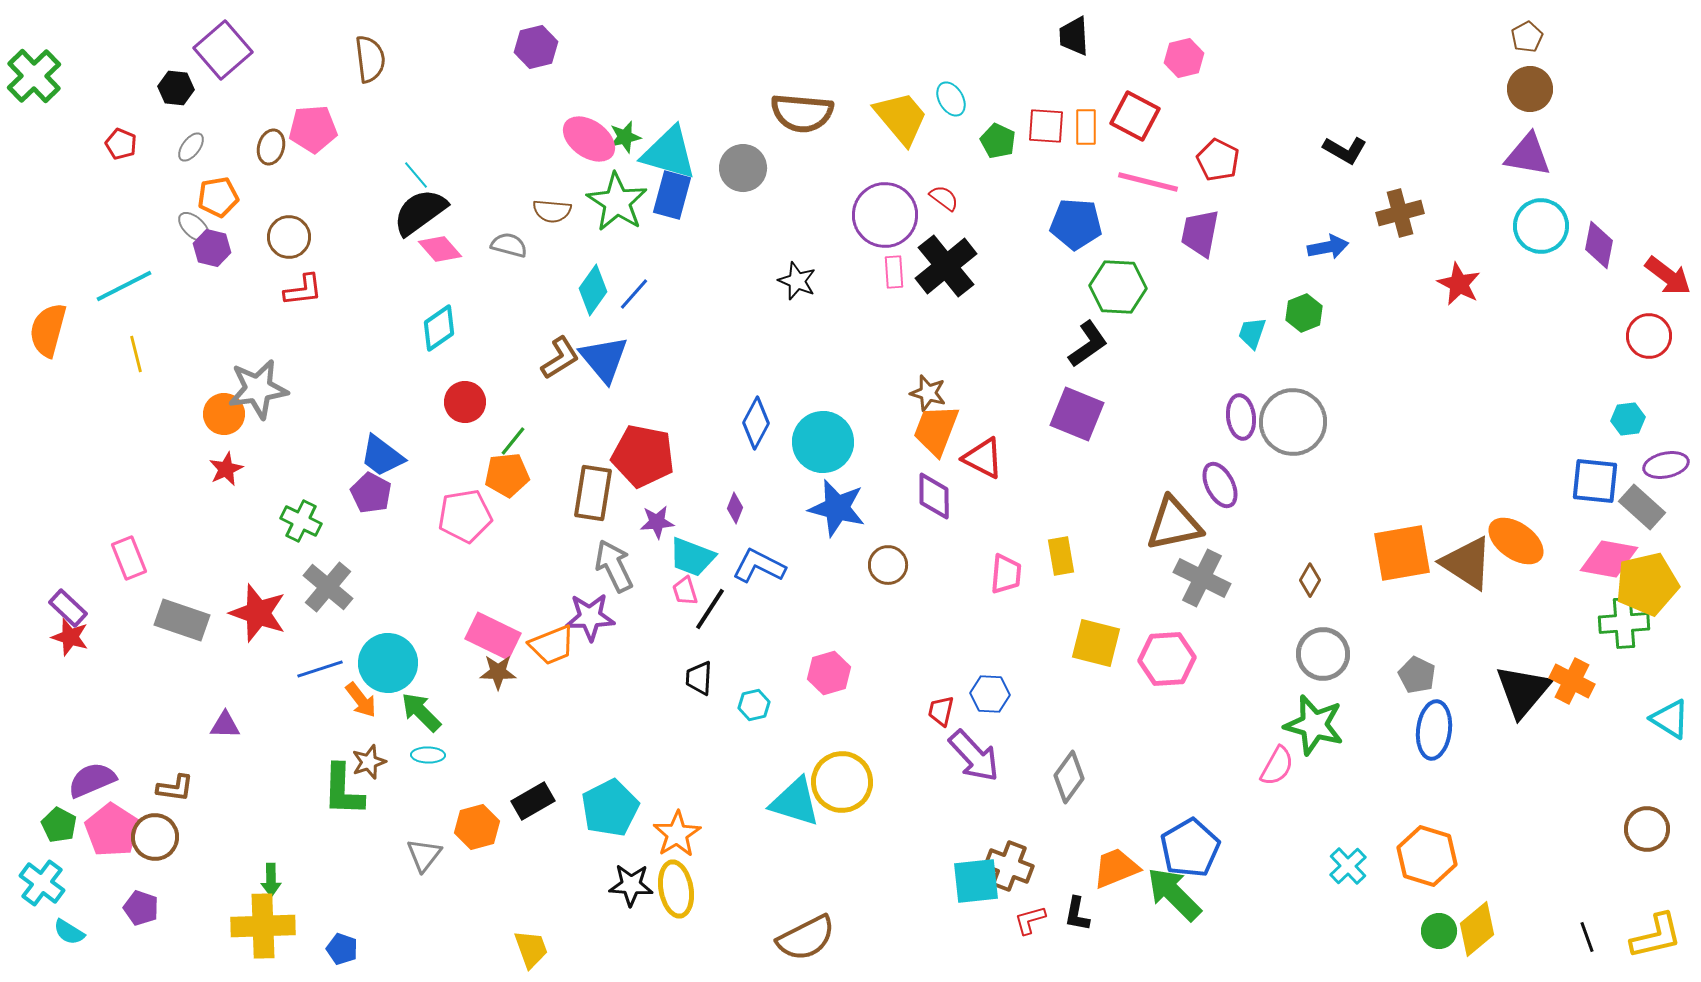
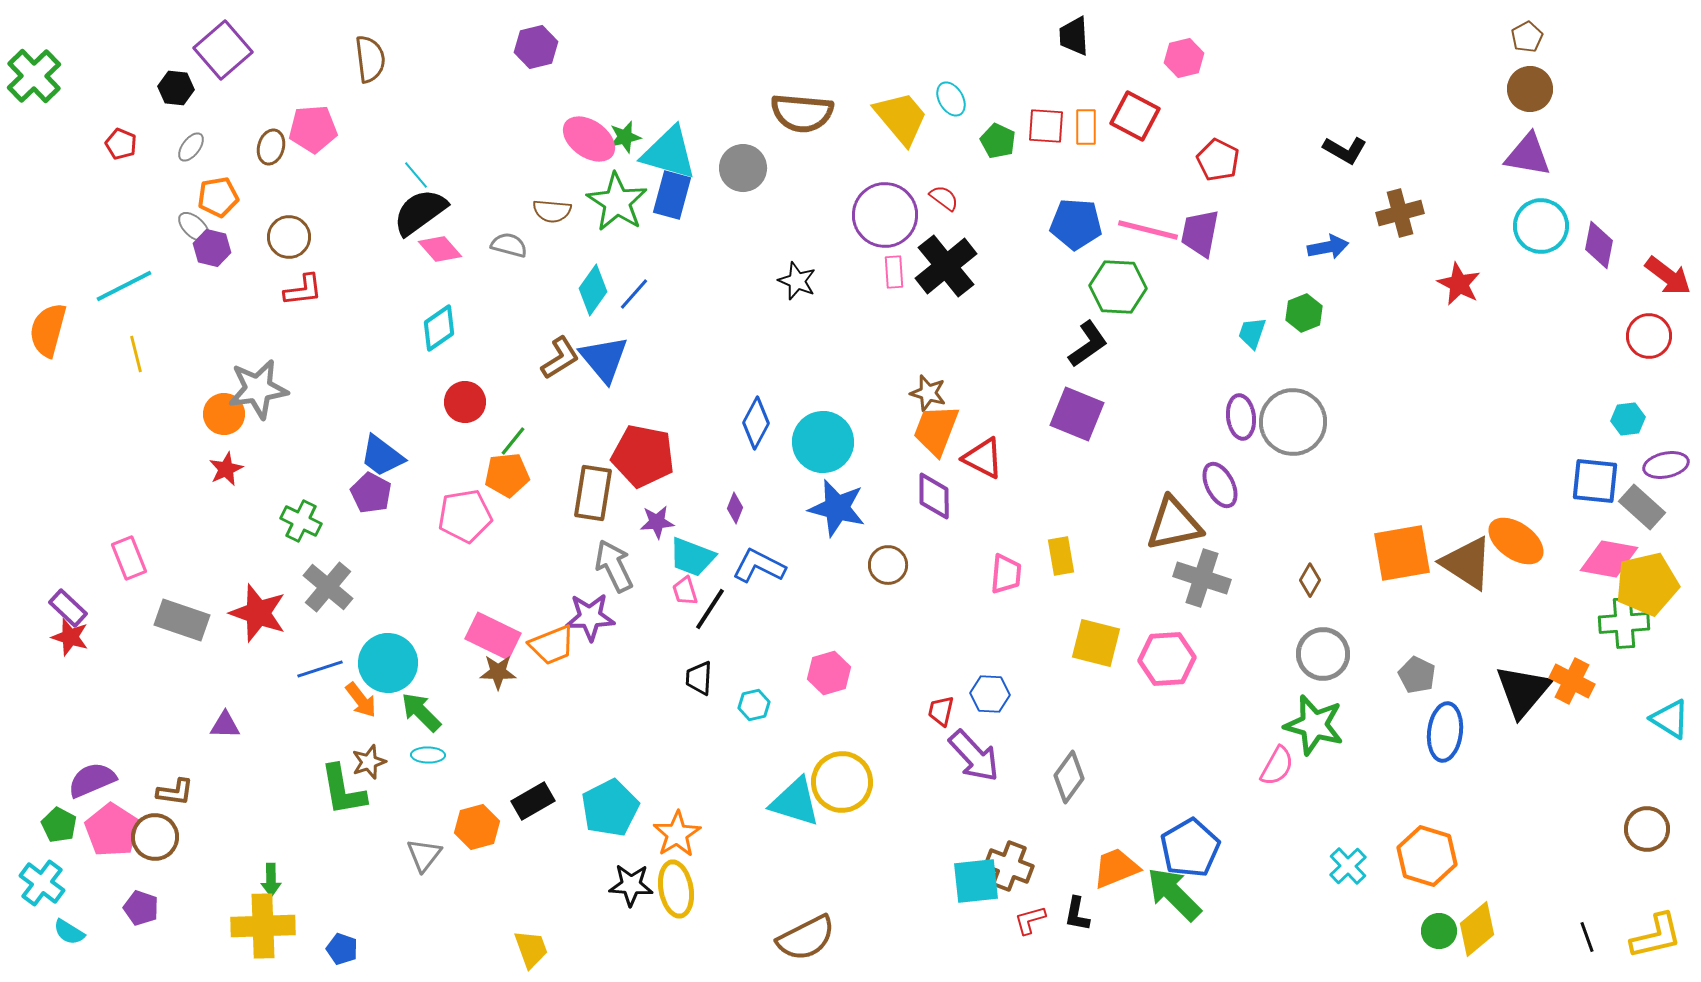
pink line at (1148, 182): moved 48 px down
gray cross at (1202, 578): rotated 8 degrees counterclockwise
blue ellipse at (1434, 730): moved 11 px right, 2 px down
brown L-shape at (175, 788): moved 4 px down
green L-shape at (343, 790): rotated 12 degrees counterclockwise
